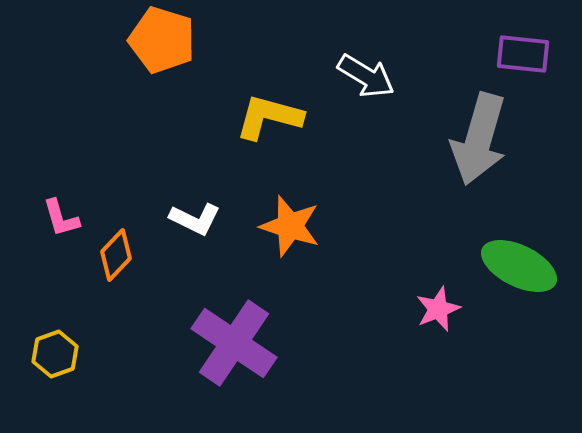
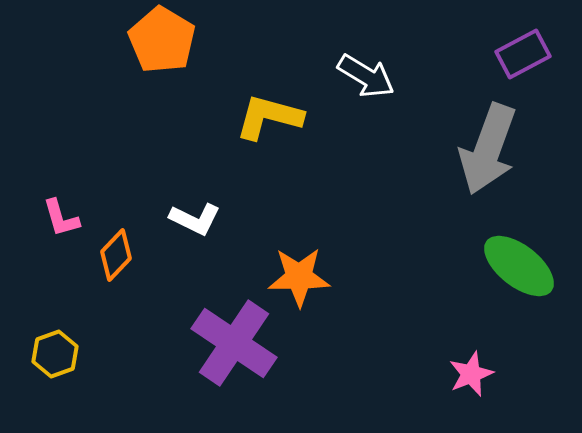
orange pentagon: rotated 14 degrees clockwise
purple rectangle: rotated 34 degrees counterclockwise
gray arrow: moved 9 px right, 10 px down; rotated 4 degrees clockwise
orange star: moved 9 px right, 51 px down; rotated 18 degrees counterclockwise
green ellipse: rotated 12 degrees clockwise
pink star: moved 33 px right, 65 px down
